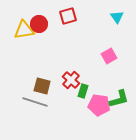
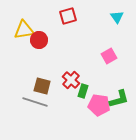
red circle: moved 16 px down
